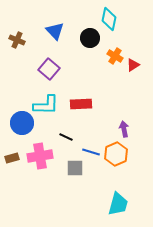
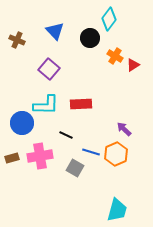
cyan diamond: rotated 25 degrees clockwise
purple arrow: rotated 35 degrees counterclockwise
black line: moved 2 px up
gray square: rotated 30 degrees clockwise
cyan trapezoid: moved 1 px left, 6 px down
